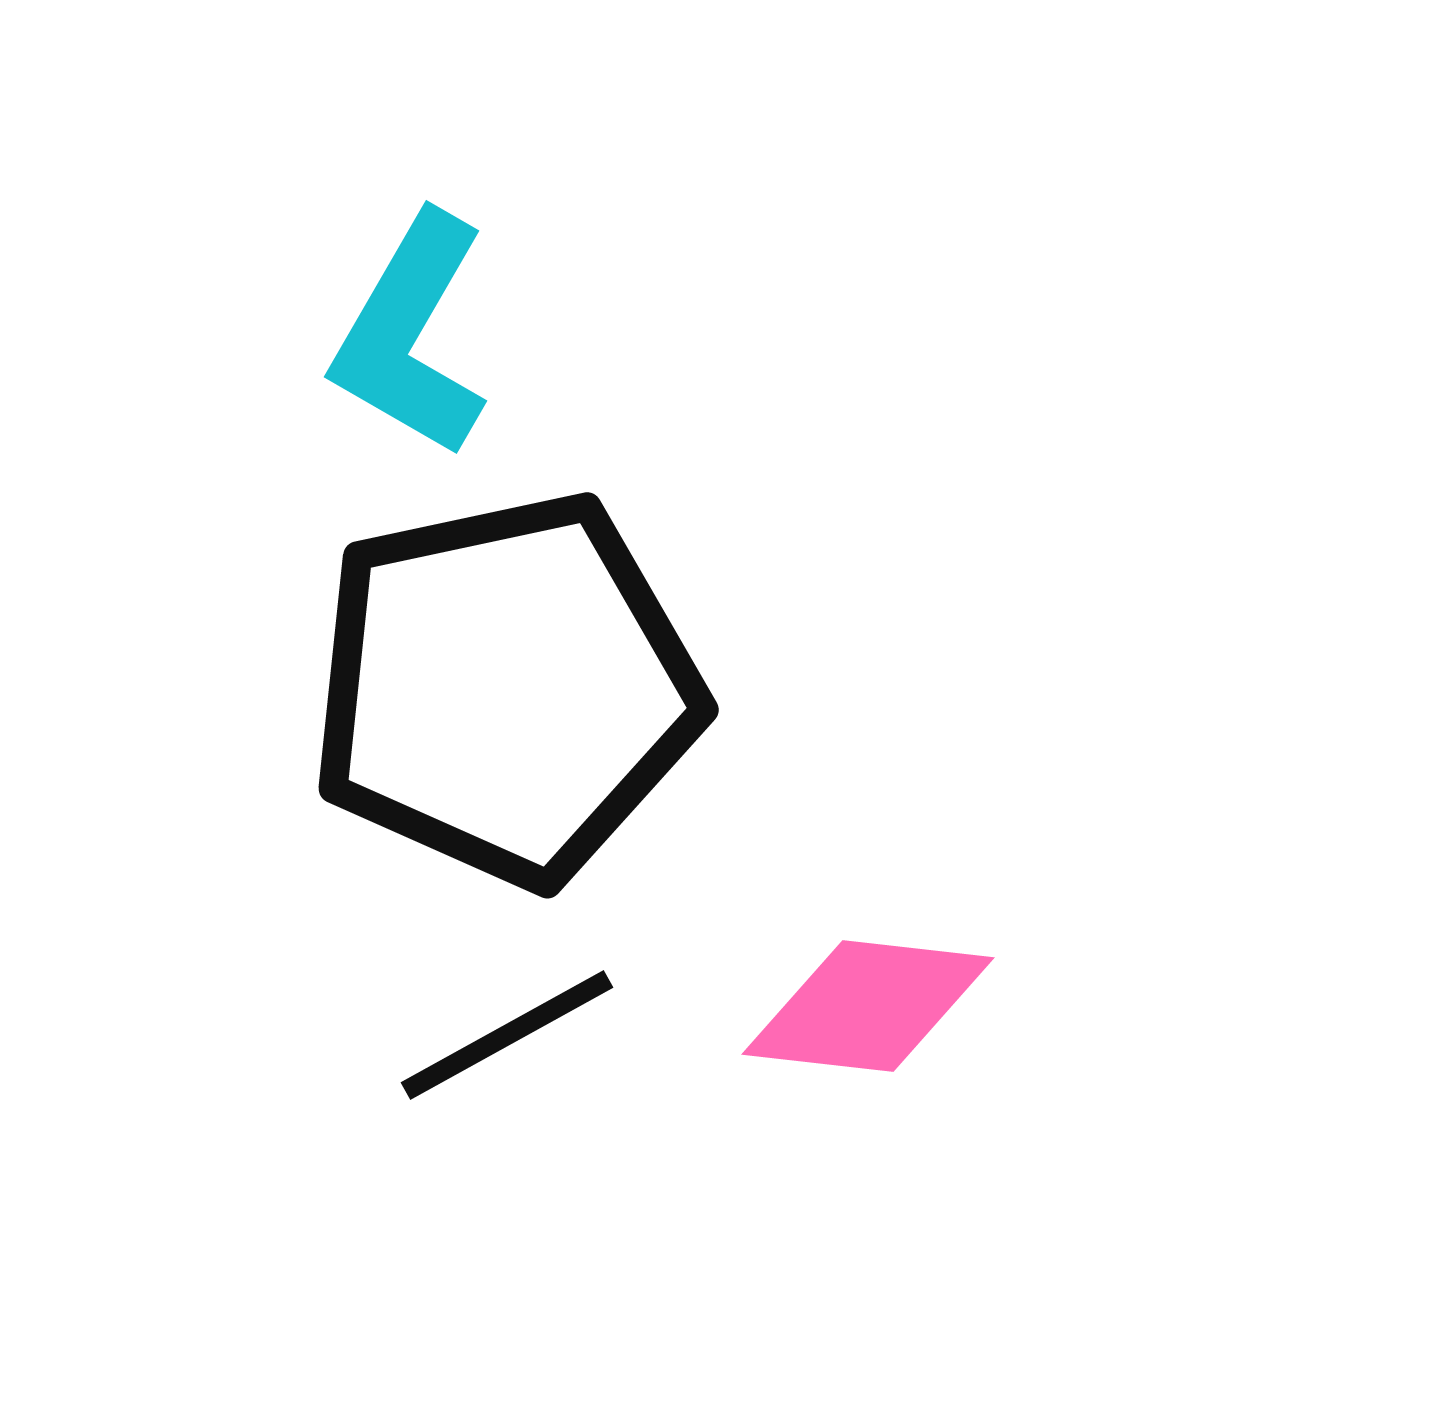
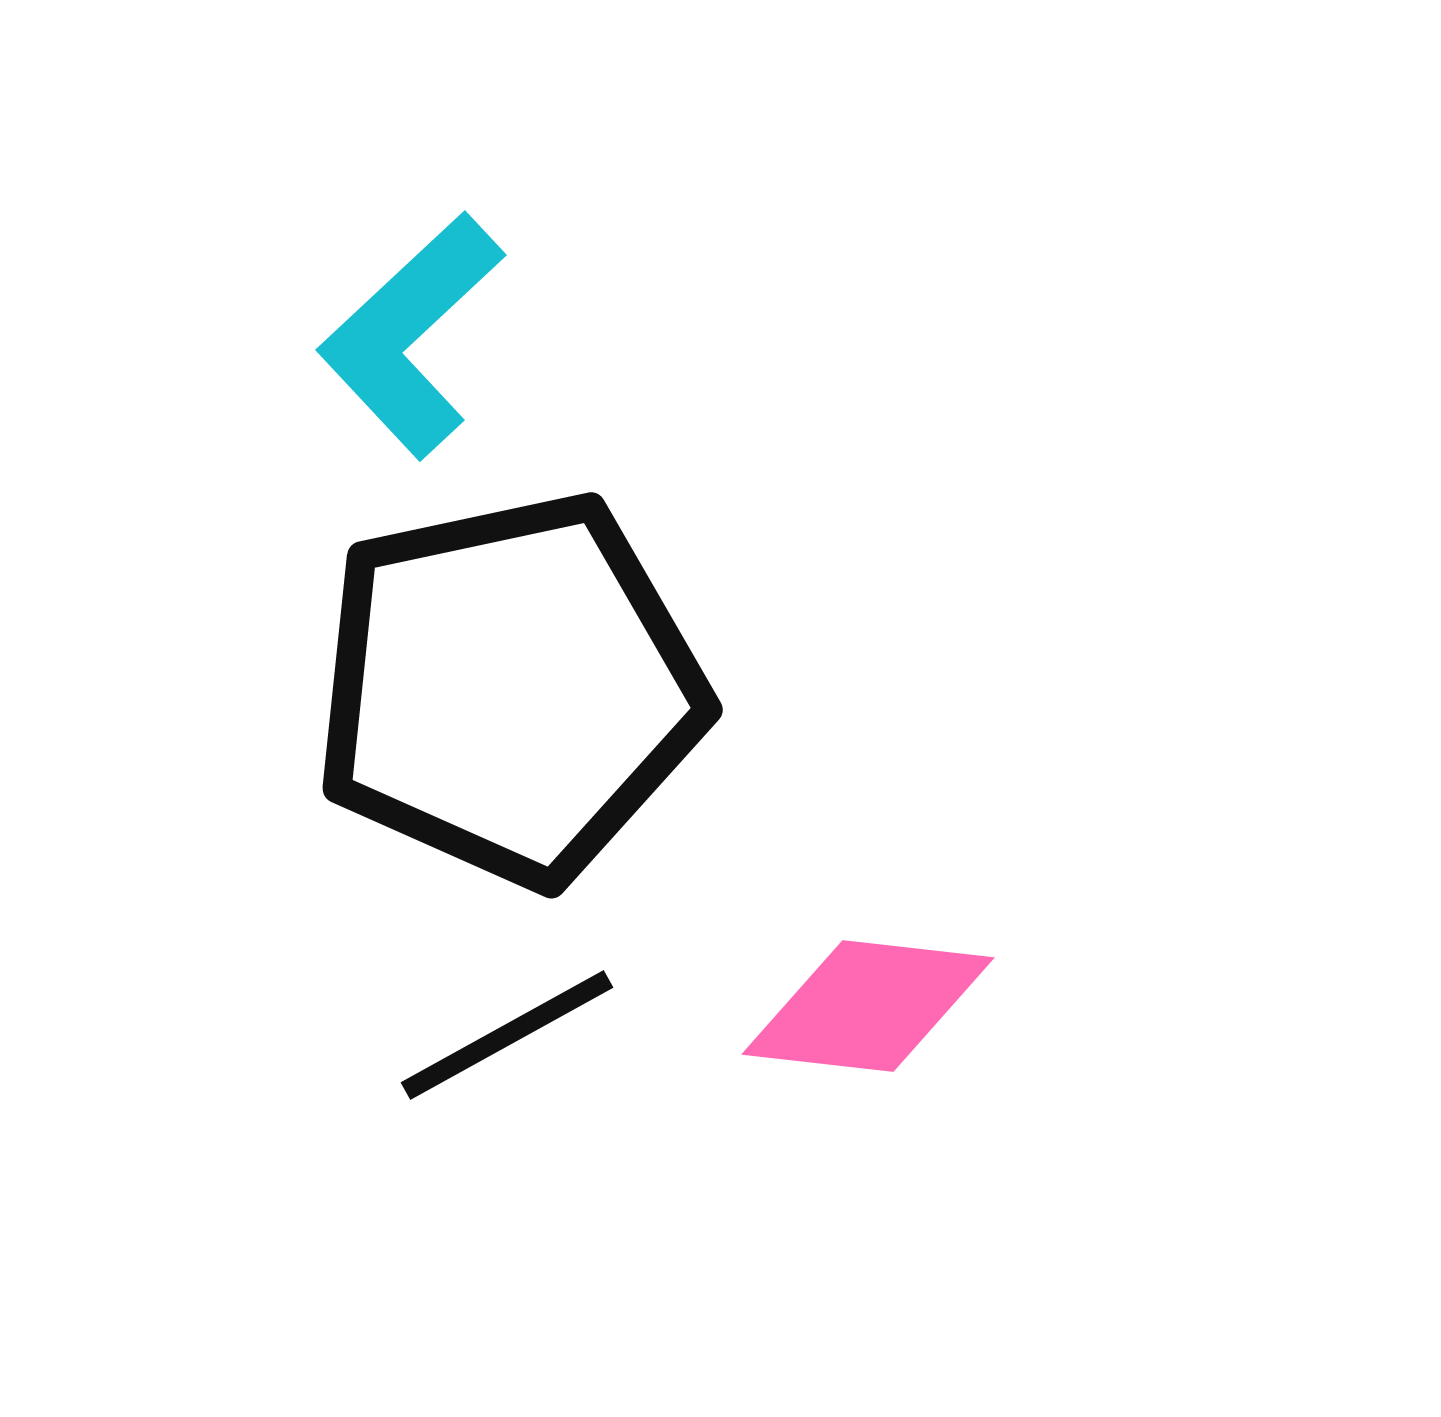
cyan L-shape: rotated 17 degrees clockwise
black pentagon: moved 4 px right
